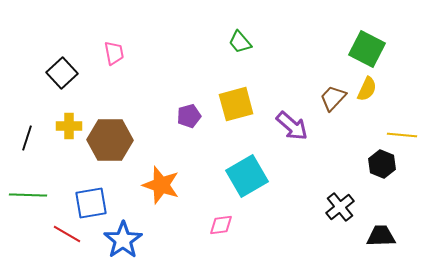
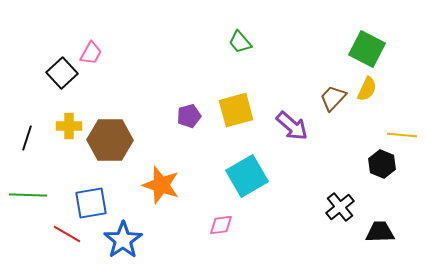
pink trapezoid: moved 23 px left; rotated 40 degrees clockwise
yellow square: moved 6 px down
black trapezoid: moved 1 px left, 4 px up
